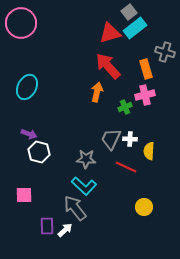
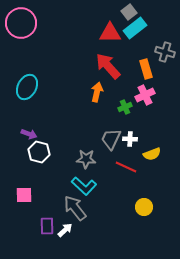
red triangle: rotated 15 degrees clockwise
pink cross: rotated 12 degrees counterclockwise
yellow semicircle: moved 3 px right, 3 px down; rotated 114 degrees counterclockwise
